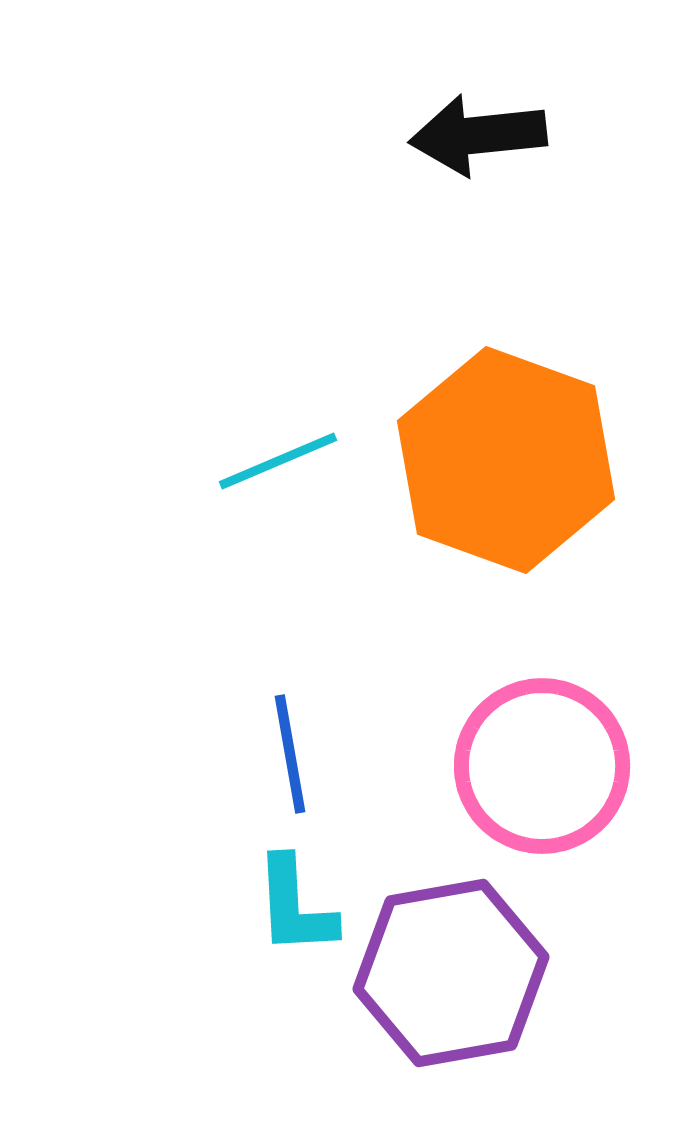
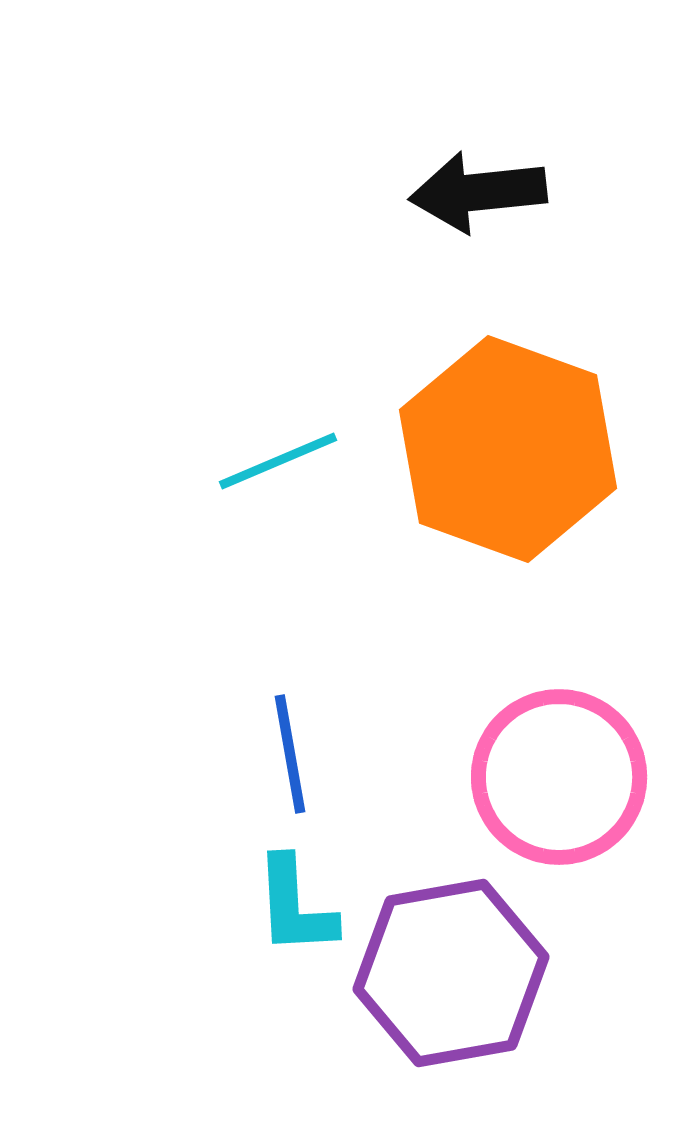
black arrow: moved 57 px down
orange hexagon: moved 2 px right, 11 px up
pink circle: moved 17 px right, 11 px down
